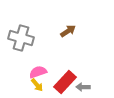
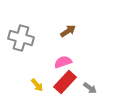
pink semicircle: moved 25 px right, 10 px up
gray arrow: moved 7 px right, 1 px down; rotated 144 degrees counterclockwise
